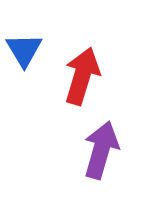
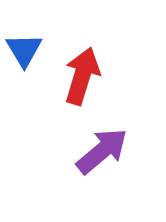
purple arrow: moved 1 px right, 1 px down; rotated 34 degrees clockwise
